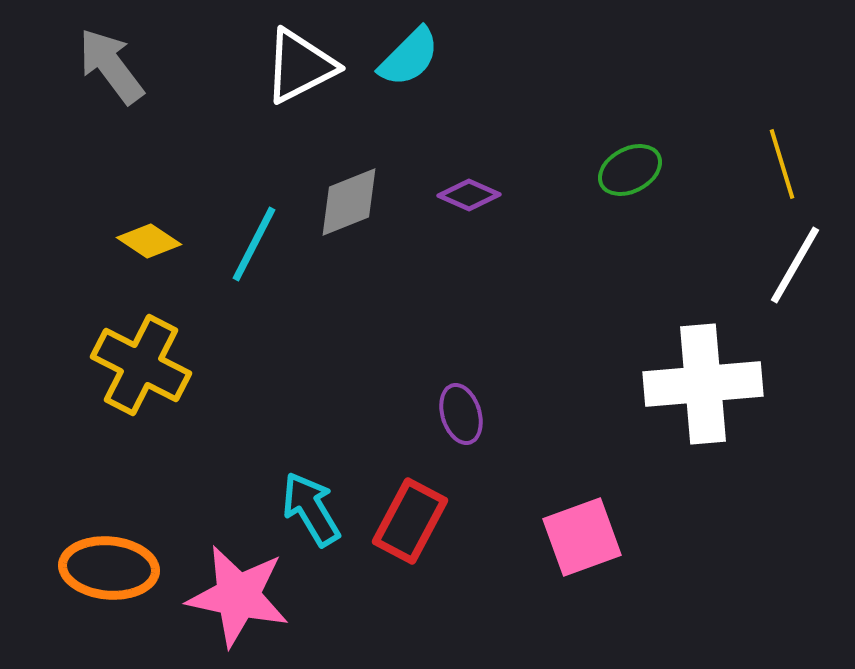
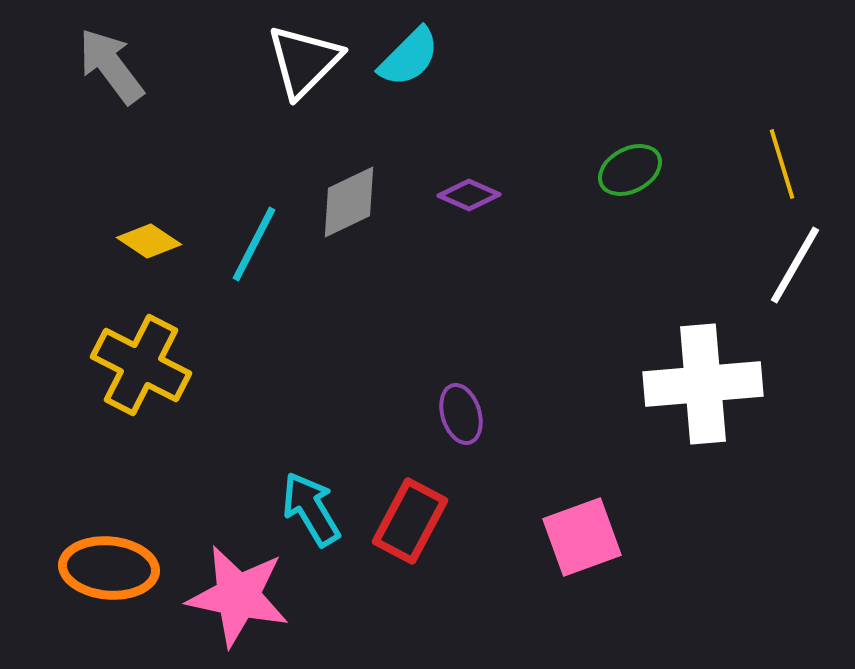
white triangle: moved 4 px right, 5 px up; rotated 18 degrees counterclockwise
gray diamond: rotated 4 degrees counterclockwise
